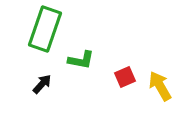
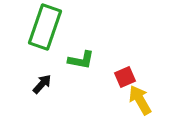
green rectangle: moved 2 px up
yellow arrow: moved 20 px left, 14 px down
